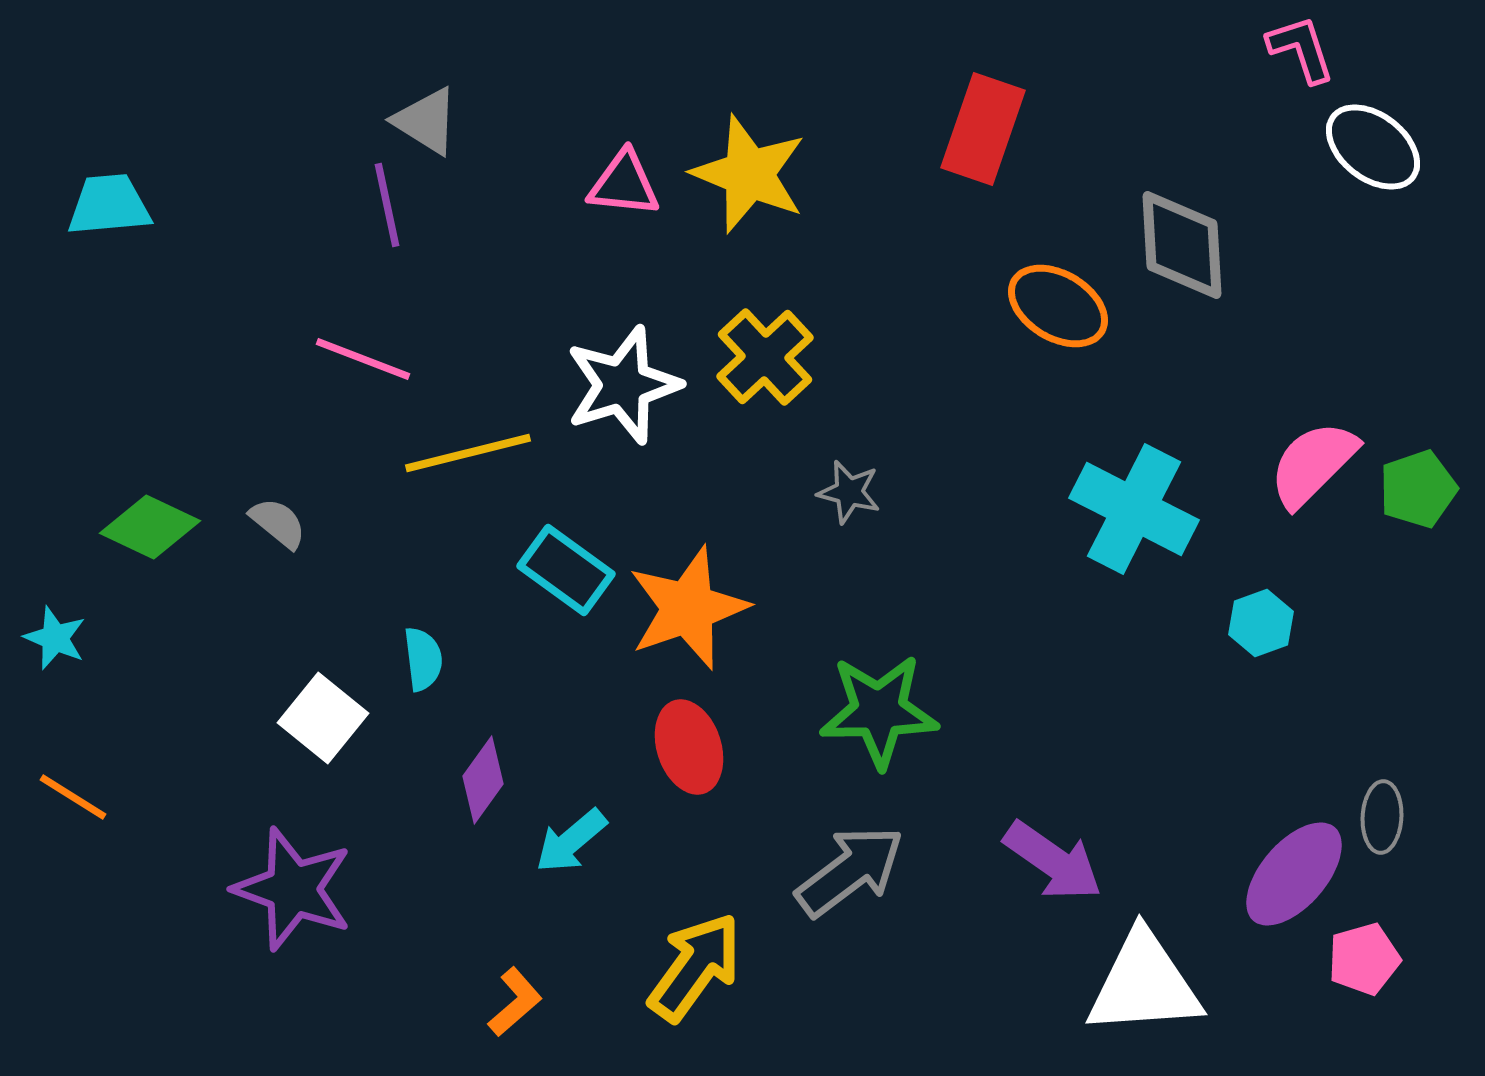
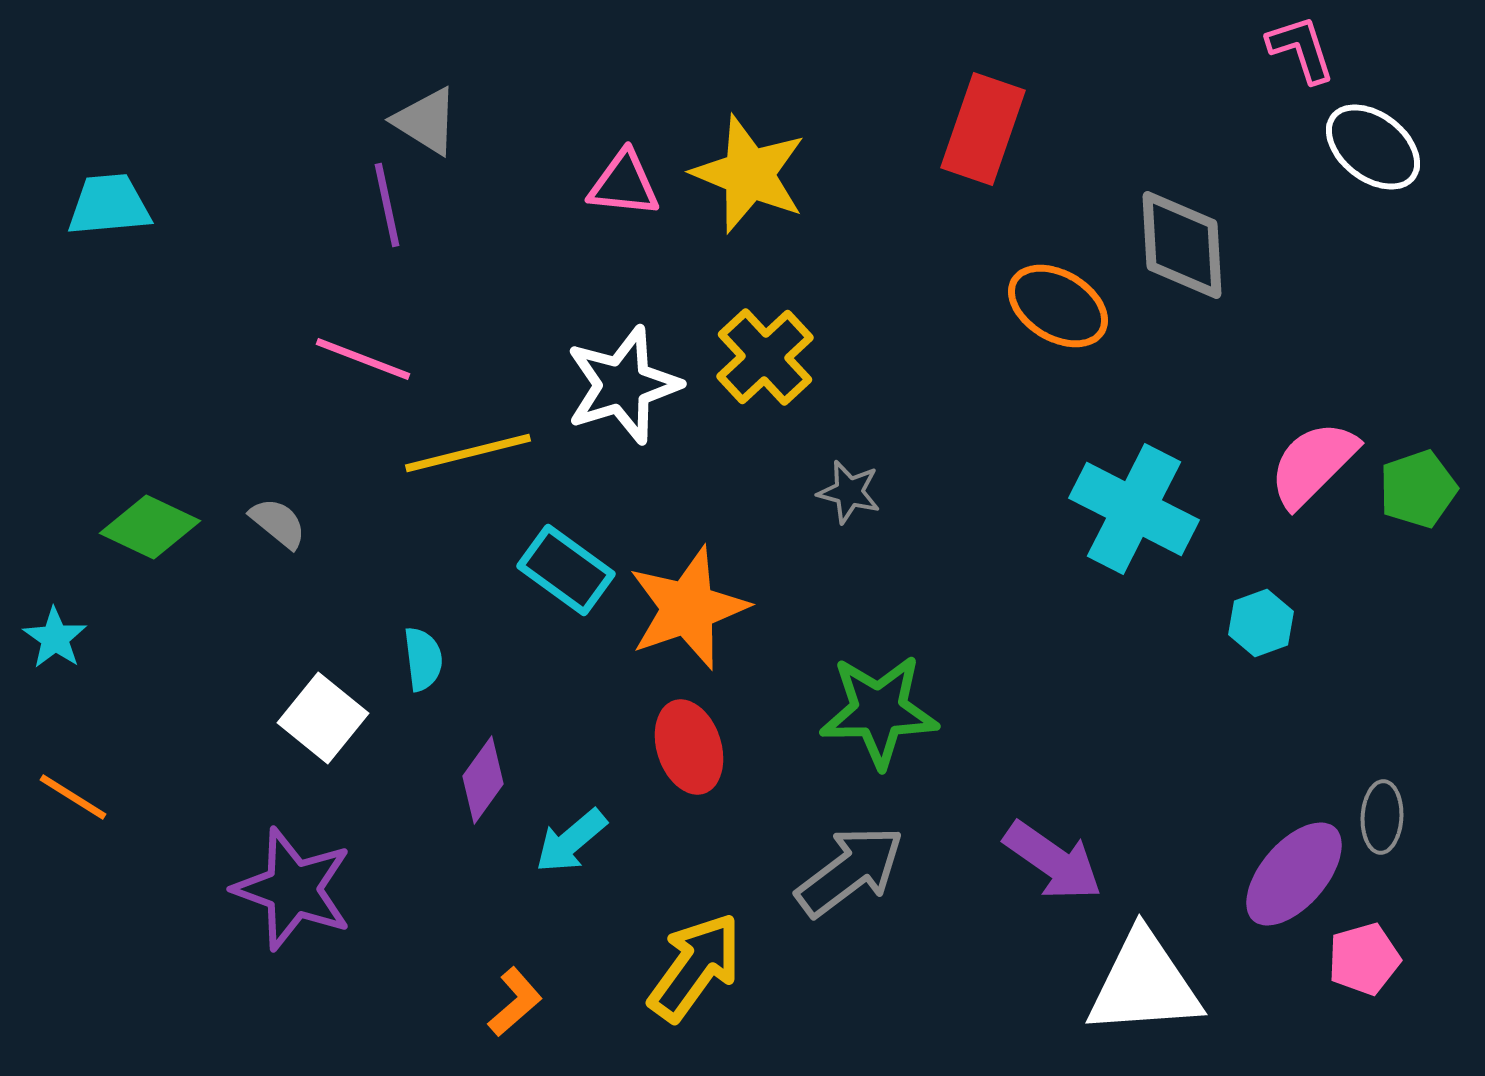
cyan star: rotated 12 degrees clockwise
